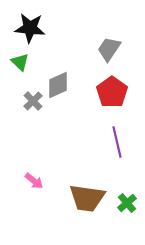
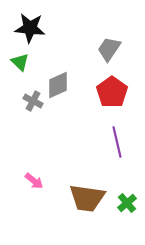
gray cross: rotated 18 degrees counterclockwise
